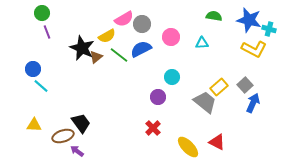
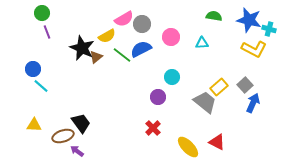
green line: moved 3 px right
